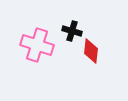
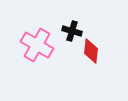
pink cross: rotated 12 degrees clockwise
